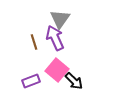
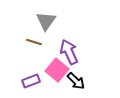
gray triangle: moved 14 px left, 2 px down
purple arrow: moved 14 px right, 14 px down
brown line: rotated 56 degrees counterclockwise
black arrow: moved 2 px right
